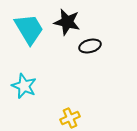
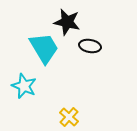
cyan trapezoid: moved 15 px right, 19 px down
black ellipse: rotated 25 degrees clockwise
yellow cross: moved 1 px left, 1 px up; rotated 24 degrees counterclockwise
